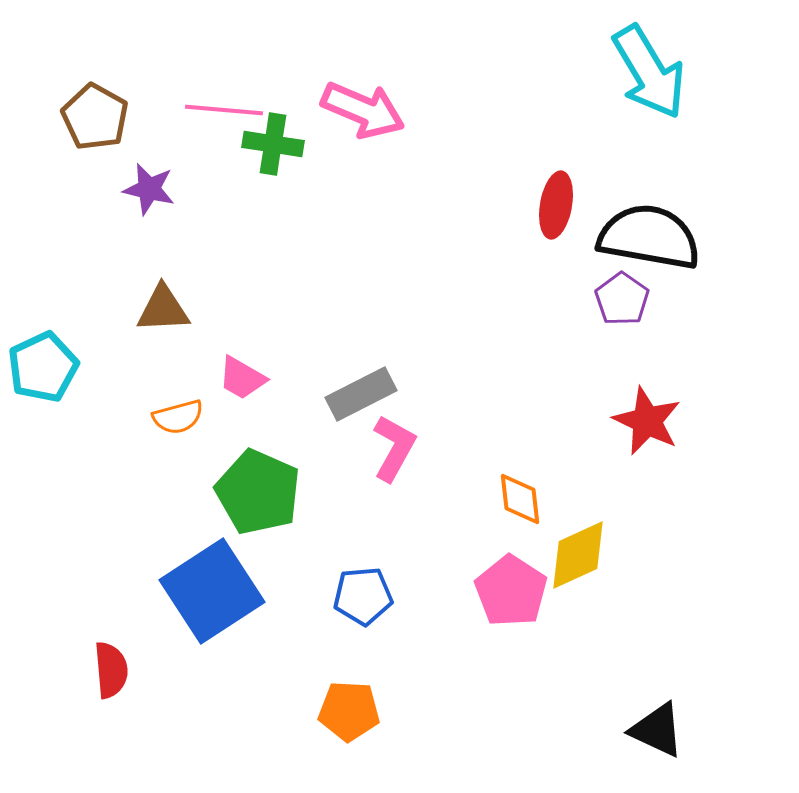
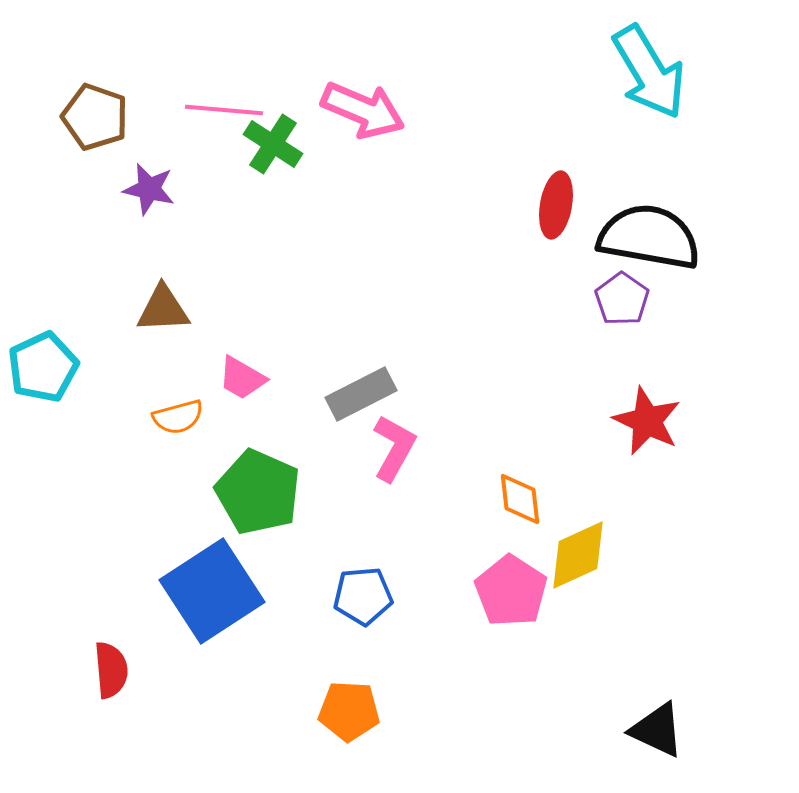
brown pentagon: rotated 10 degrees counterclockwise
green cross: rotated 24 degrees clockwise
